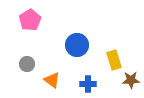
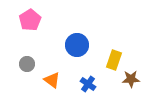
yellow rectangle: rotated 36 degrees clockwise
brown star: moved 1 px up
blue cross: rotated 35 degrees clockwise
